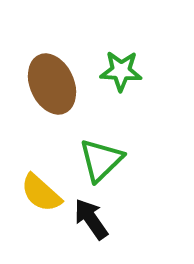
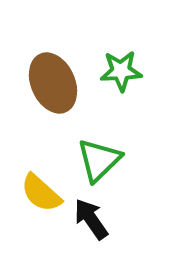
green star: rotated 6 degrees counterclockwise
brown ellipse: moved 1 px right, 1 px up
green triangle: moved 2 px left
